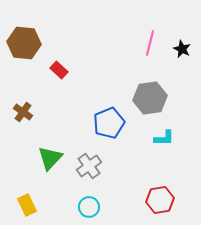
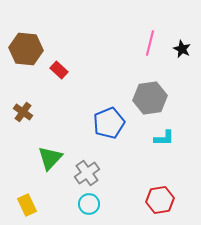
brown hexagon: moved 2 px right, 6 px down
gray cross: moved 2 px left, 7 px down
cyan circle: moved 3 px up
